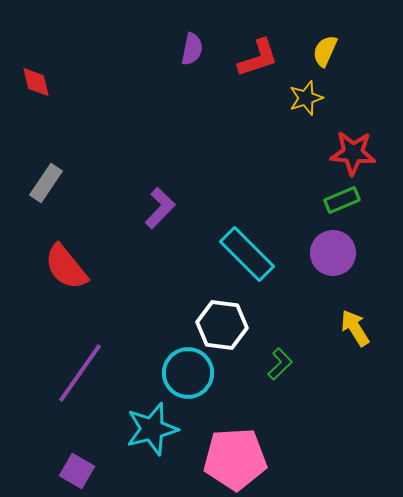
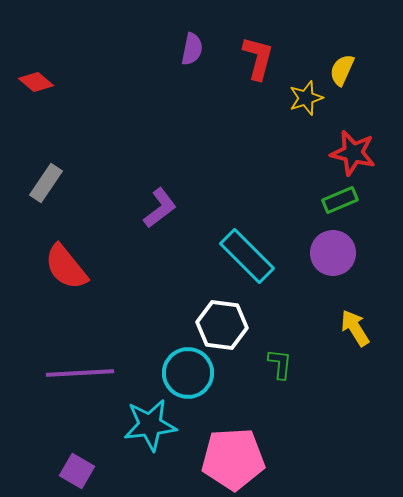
yellow semicircle: moved 17 px right, 19 px down
red L-shape: rotated 57 degrees counterclockwise
red diamond: rotated 36 degrees counterclockwise
red star: rotated 9 degrees clockwise
green rectangle: moved 2 px left
purple L-shape: rotated 9 degrees clockwise
cyan rectangle: moved 2 px down
green L-shape: rotated 40 degrees counterclockwise
purple line: rotated 52 degrees clockwise
cyan star: moved 2 px left, 4 px up; rotated 8 degrees clockwise
pink pentagon: moved 2 px left
